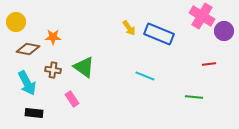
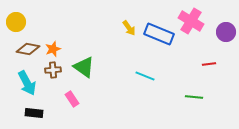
pink cross: moved 11 px left, 5 px down
purple circle: moved 2 px right, 1 px down
orange star: moved 12 px down; rotated 21 degrees counterclockwise
brown cross: rotated 14 degrees counterclockwise
